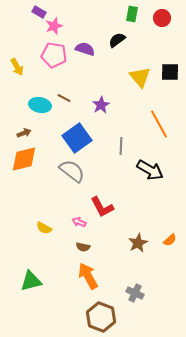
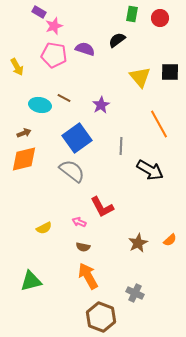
red circle: moved 2 px left
yellow semicircle: rotated 56 degrees counterclockwise
